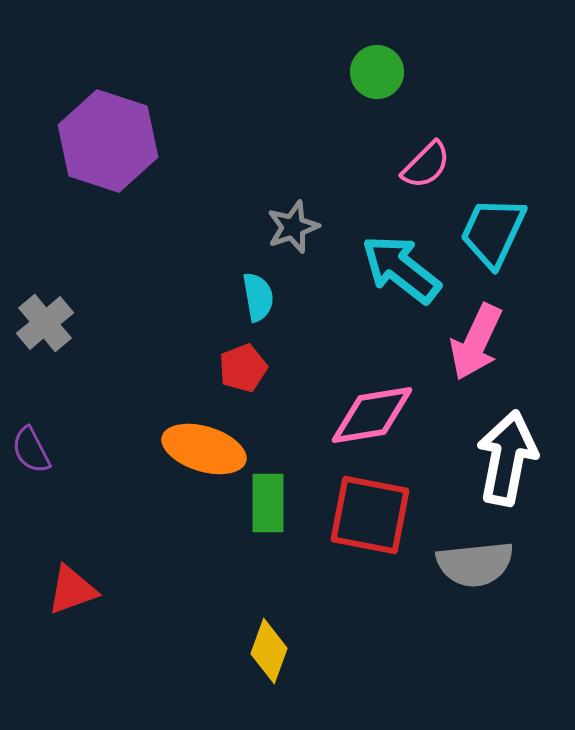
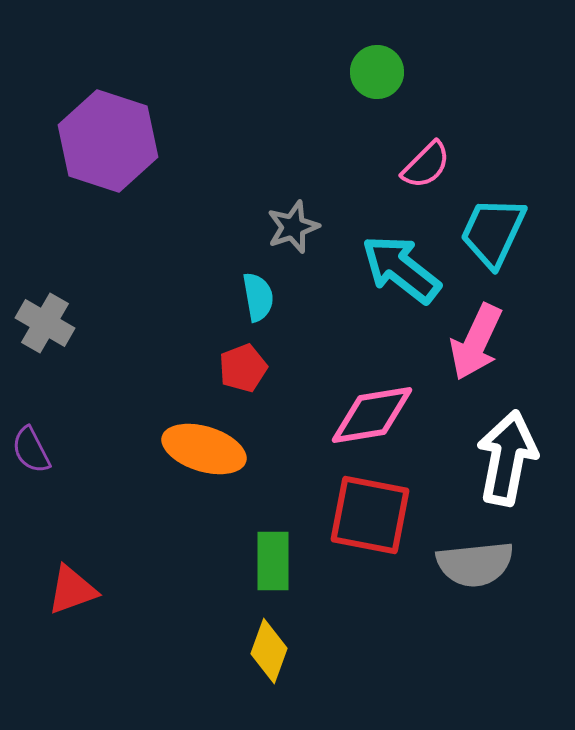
gray cross: rotated 20 degrees counterclockwise
green rectangle: moved 5 px right, 58 px down
